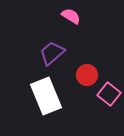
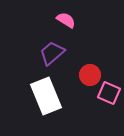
pink semicircle: moved 5 px left, 4 px down
red circle: moved 3 px right
pink square: moved 1 px up; rotated 15 degrees counterclockwise
